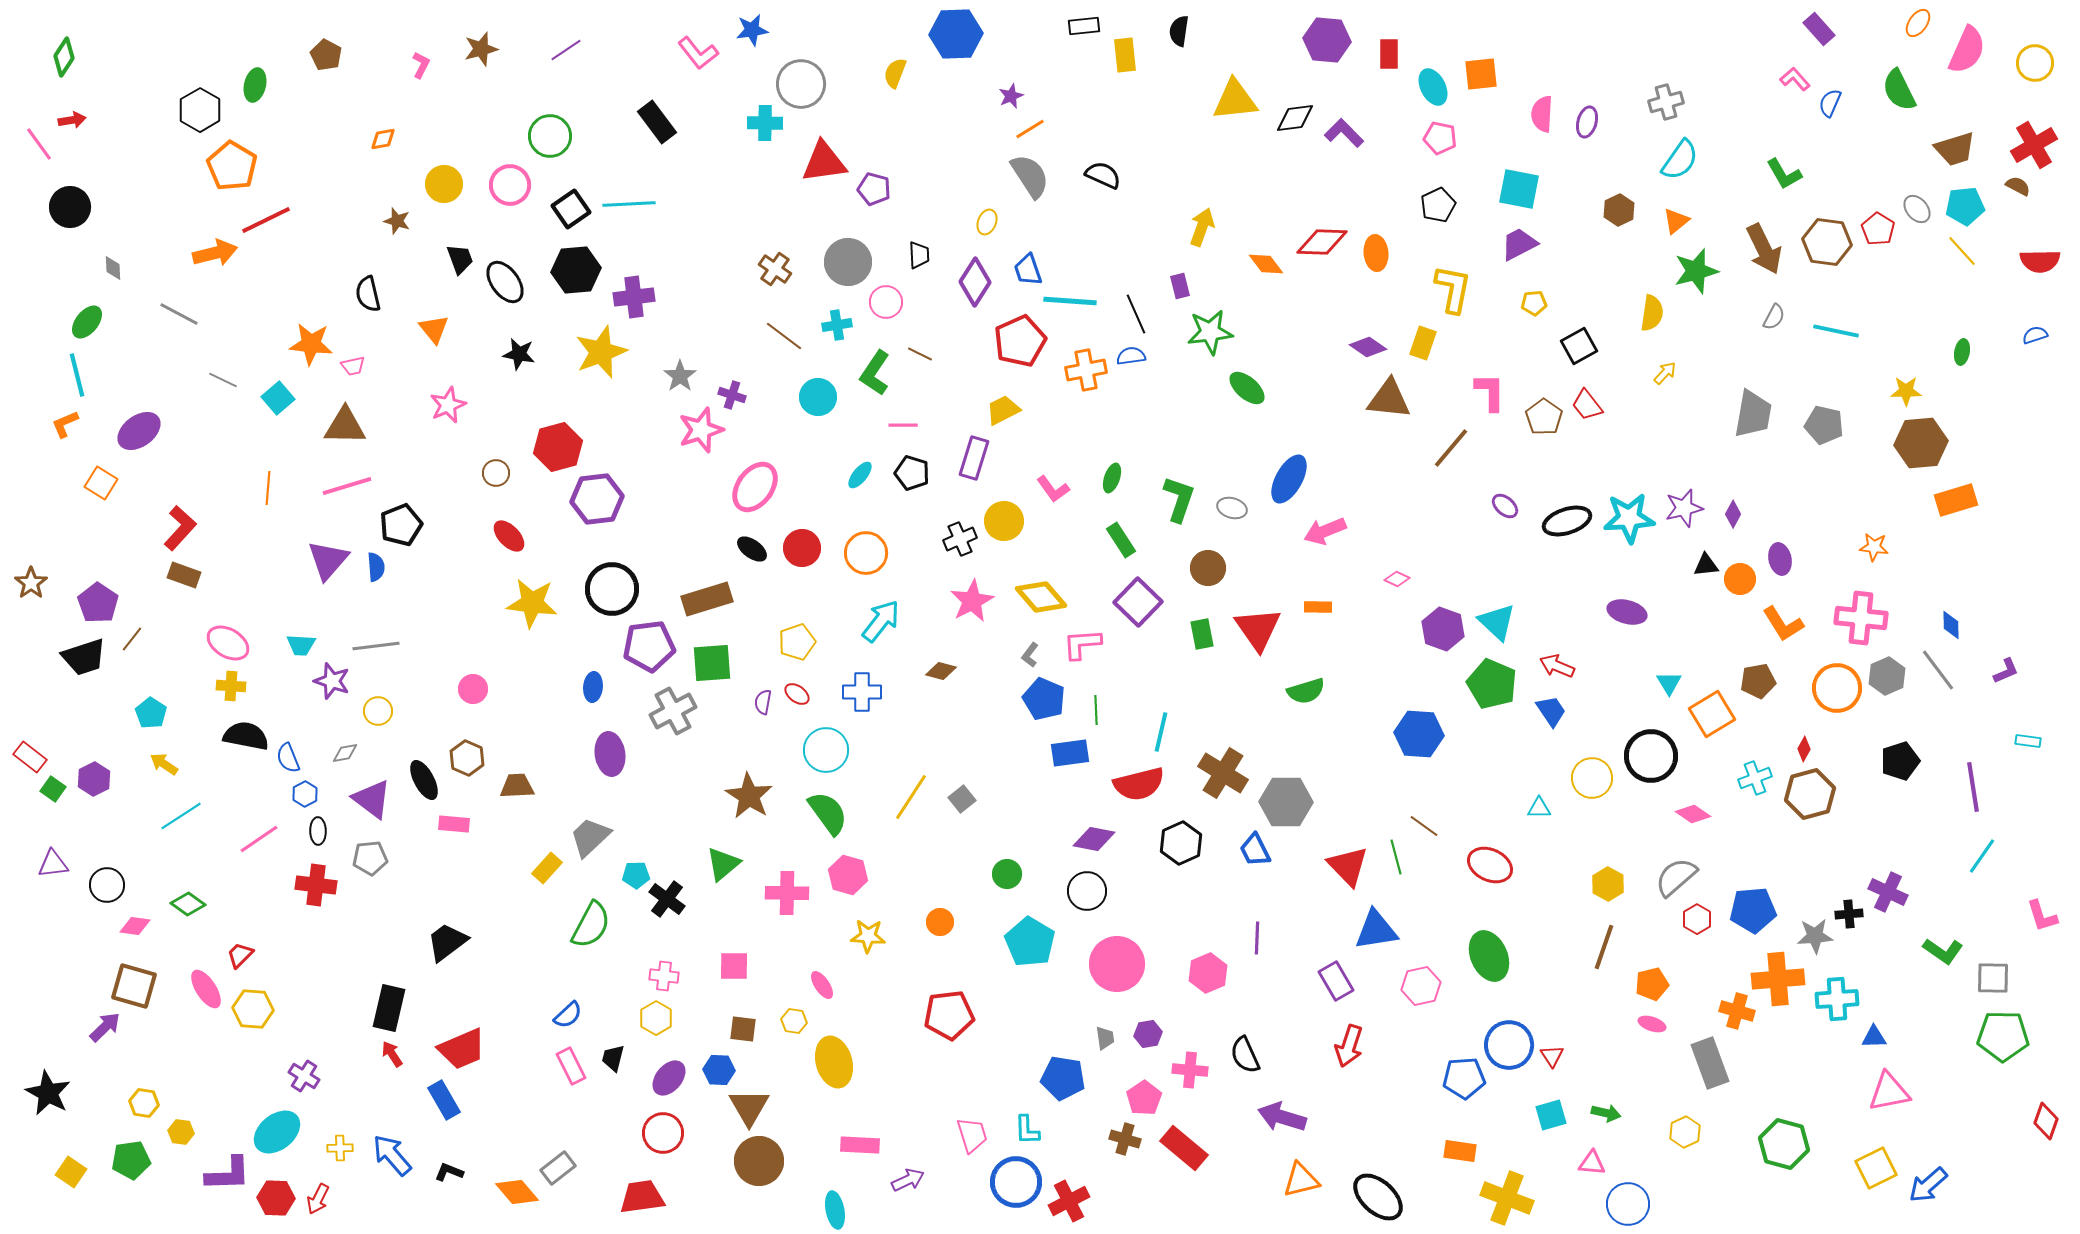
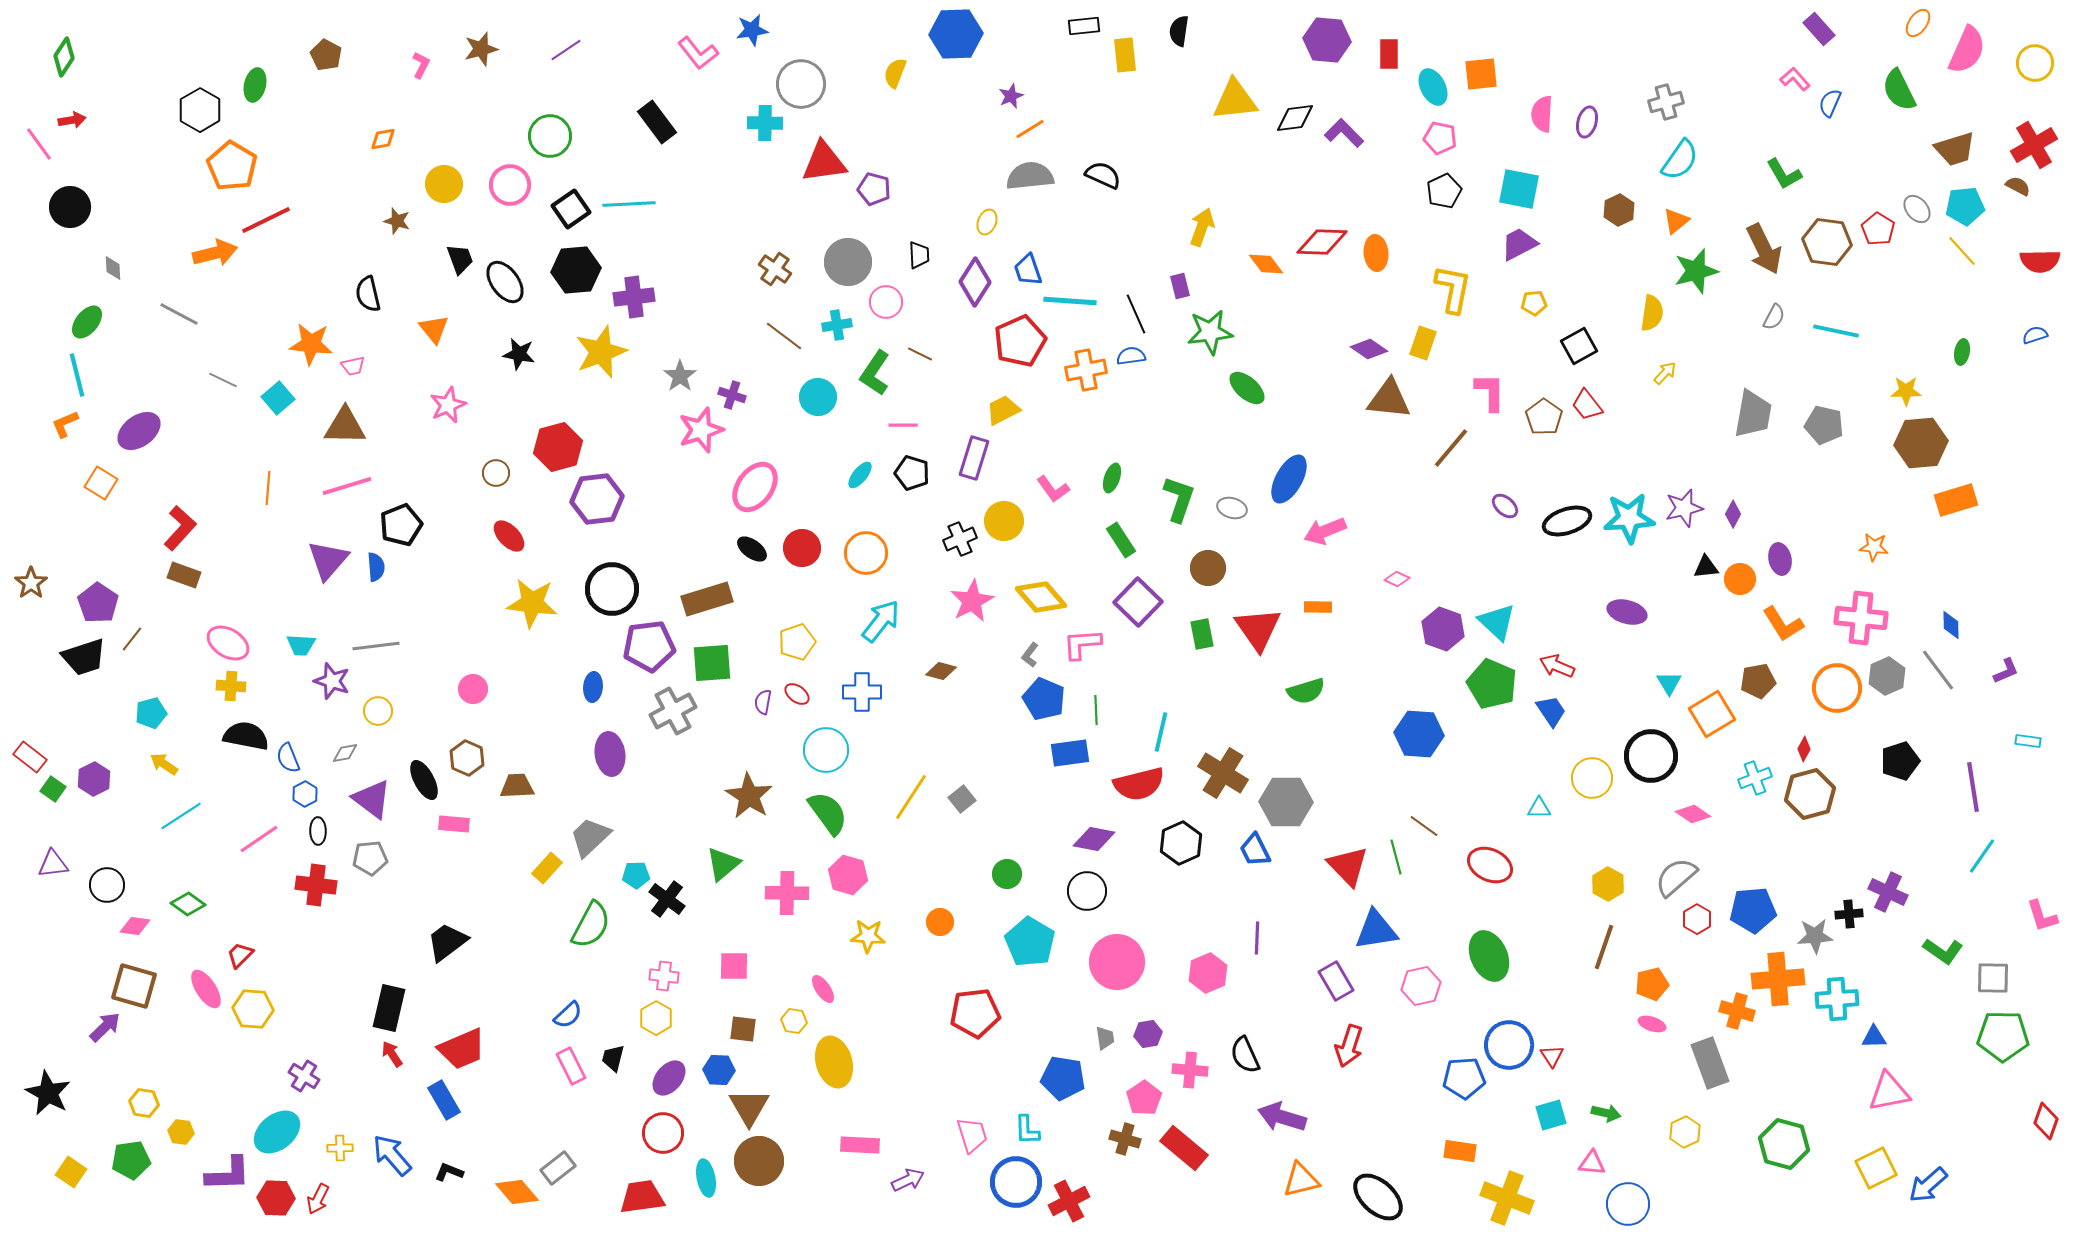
gray semicircle at (1030, 176): rotated 63 degrees counterclockwise
black pentagon at (1438, 205): moved 6 px right, 14 px up
purple diamond at (1368, 347): moved 1 px right, 2 px down
black triangle at (1706, 565): moved 2 px down
cyan pentagon at (151, 713): rotated 24 degrees clockwise
pink circle at (1117, 964): moved 2 px up
pink ellipse at (822, 985): moved 1 px right, 4 px down
red pentagon at (949, 1015): moved 26 px right, 2 px up
cyan ellipse at (835, 1210): moved 129 px left, 32 px up
